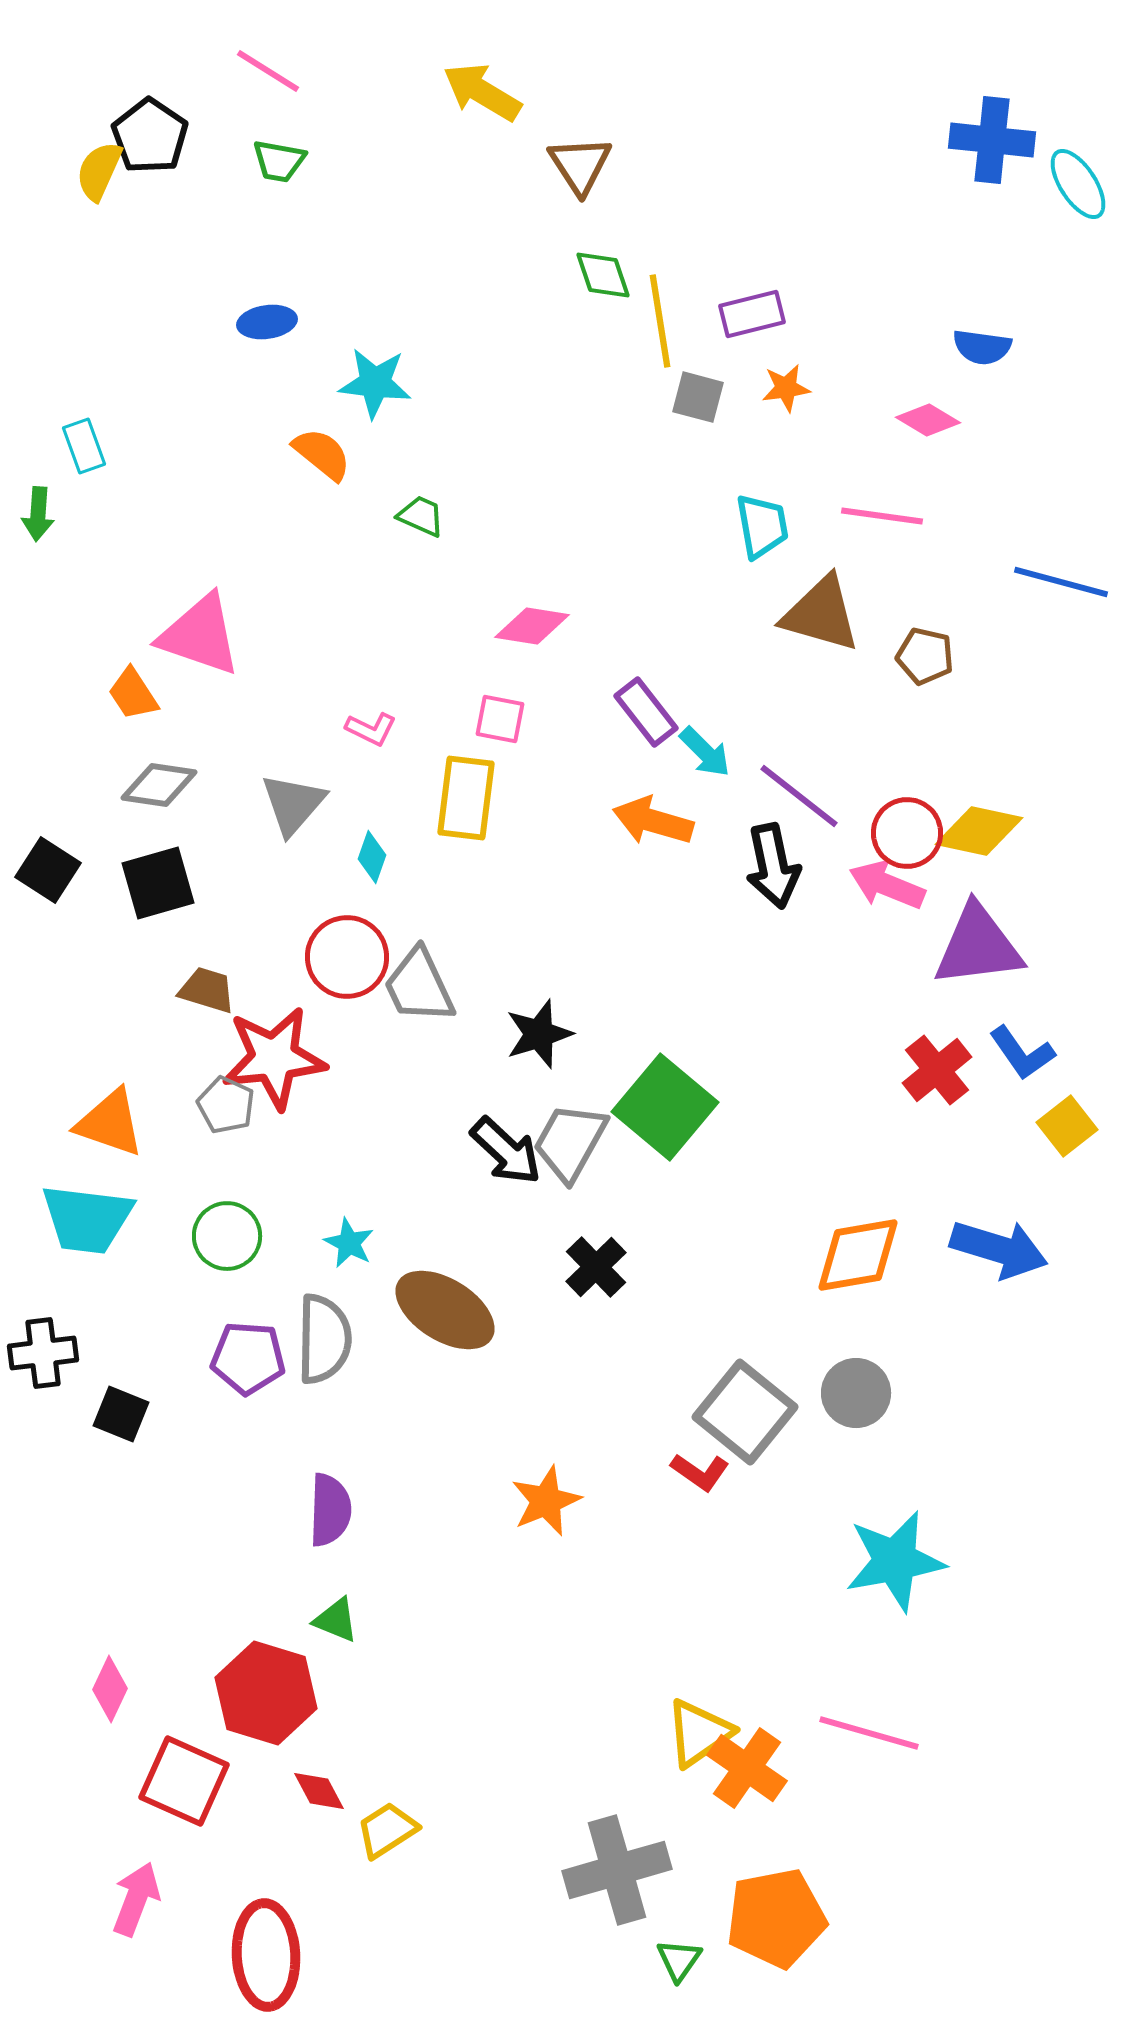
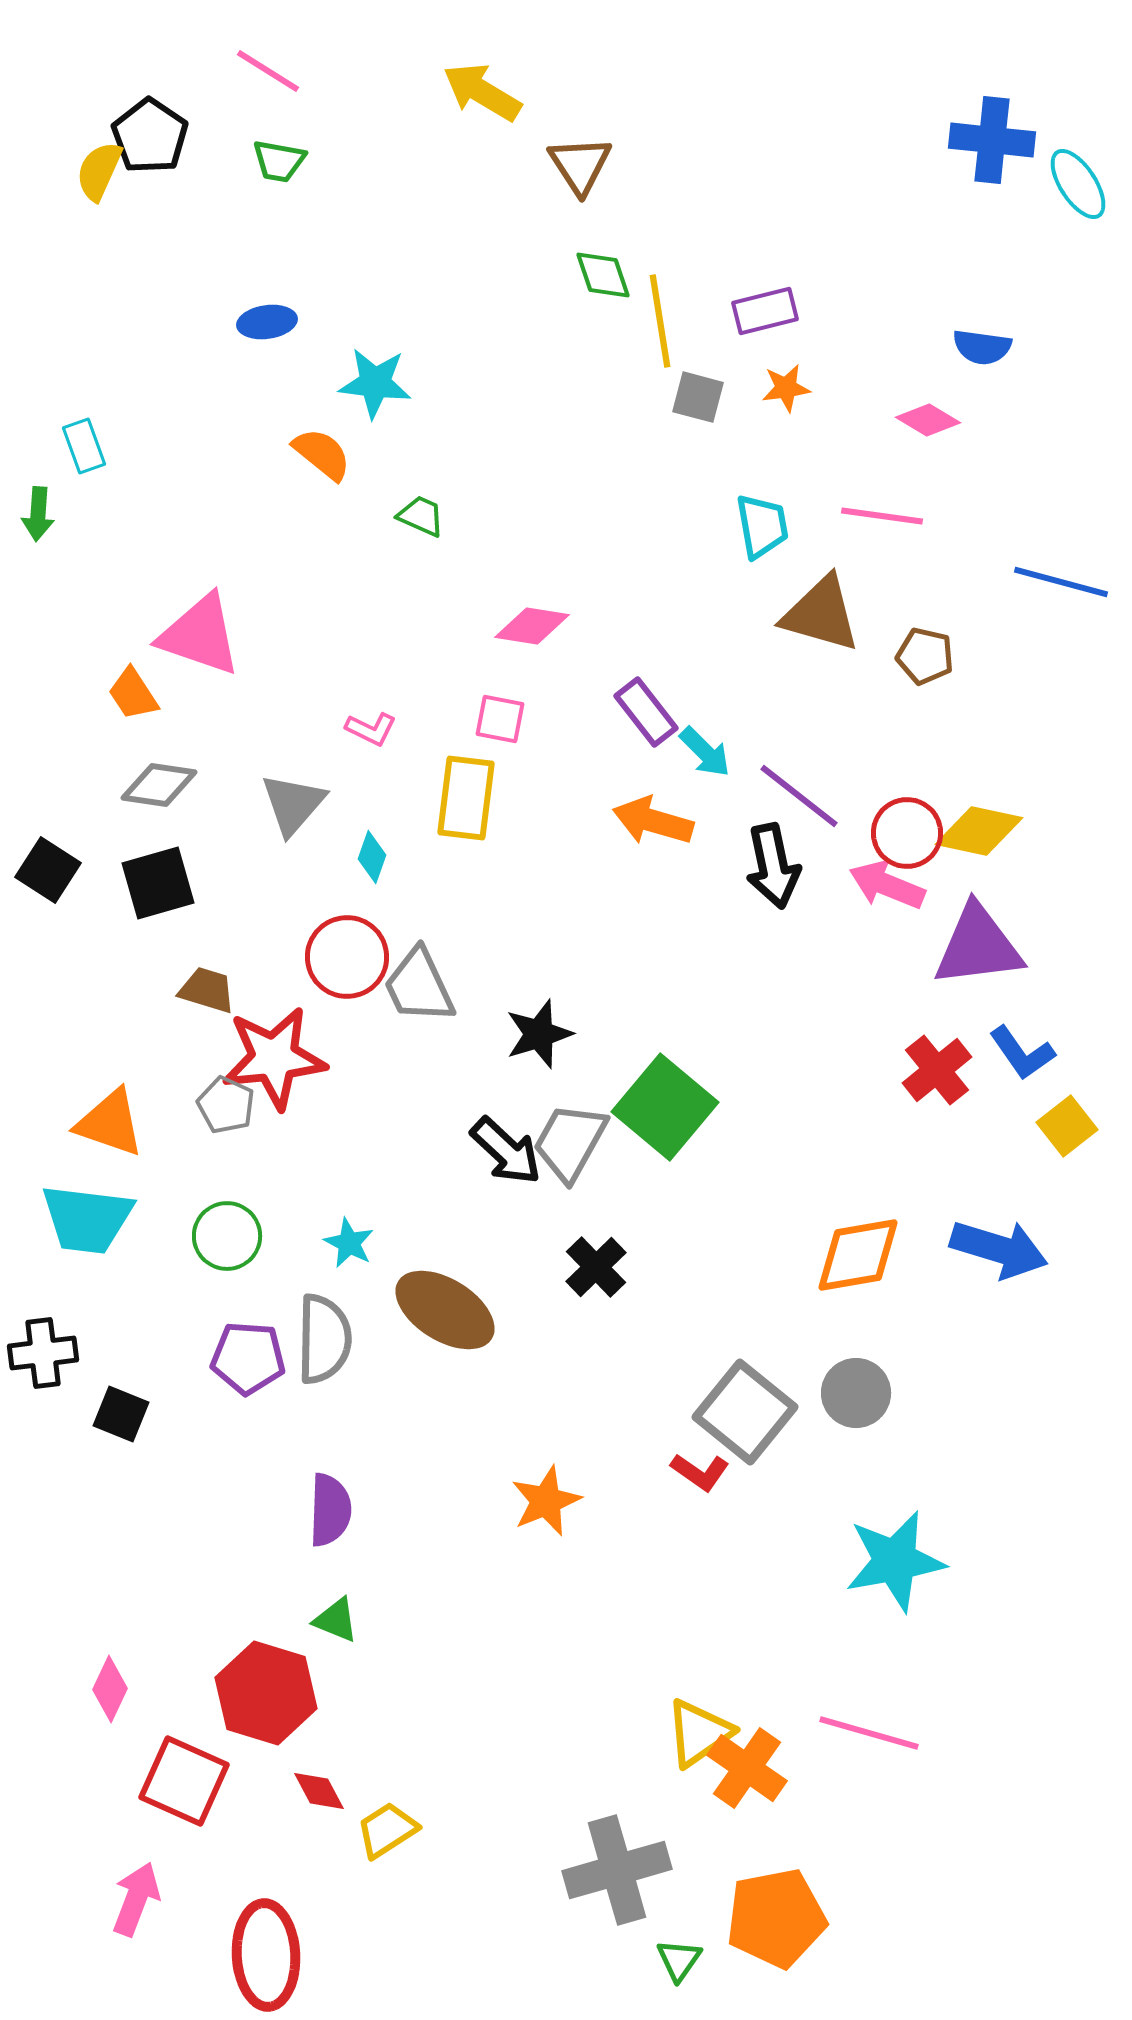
purple rectangle at (752, 314): moved 13 px right, 3 px up
